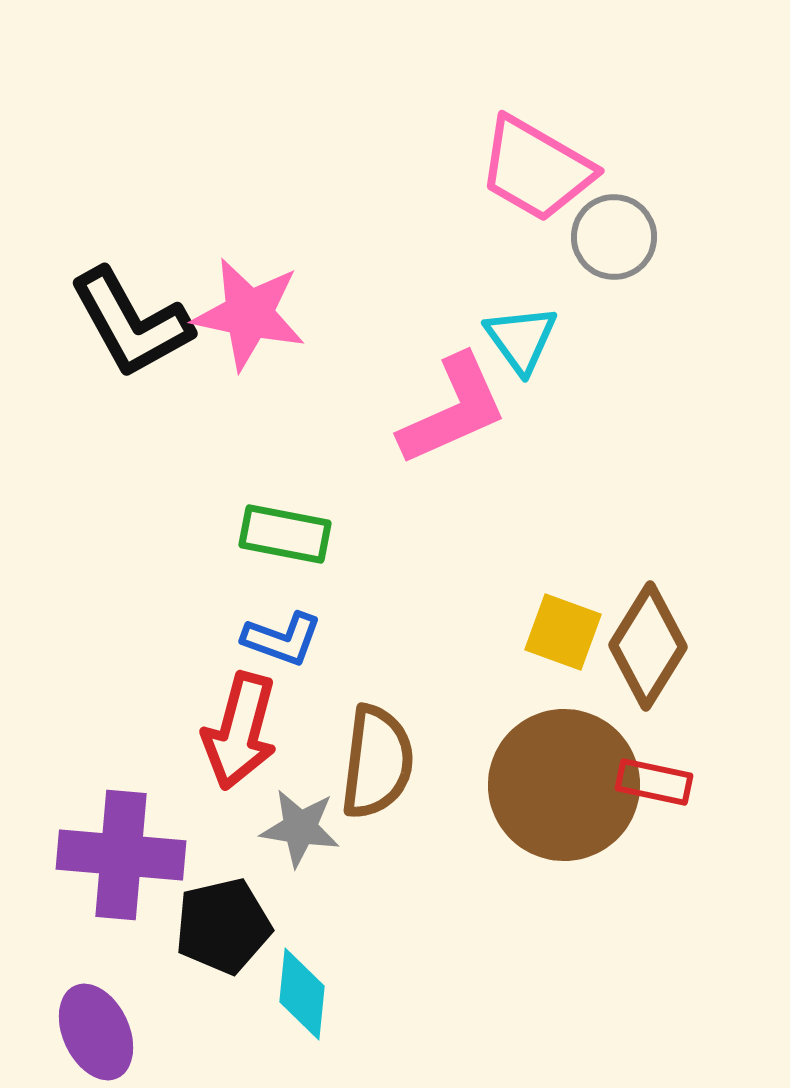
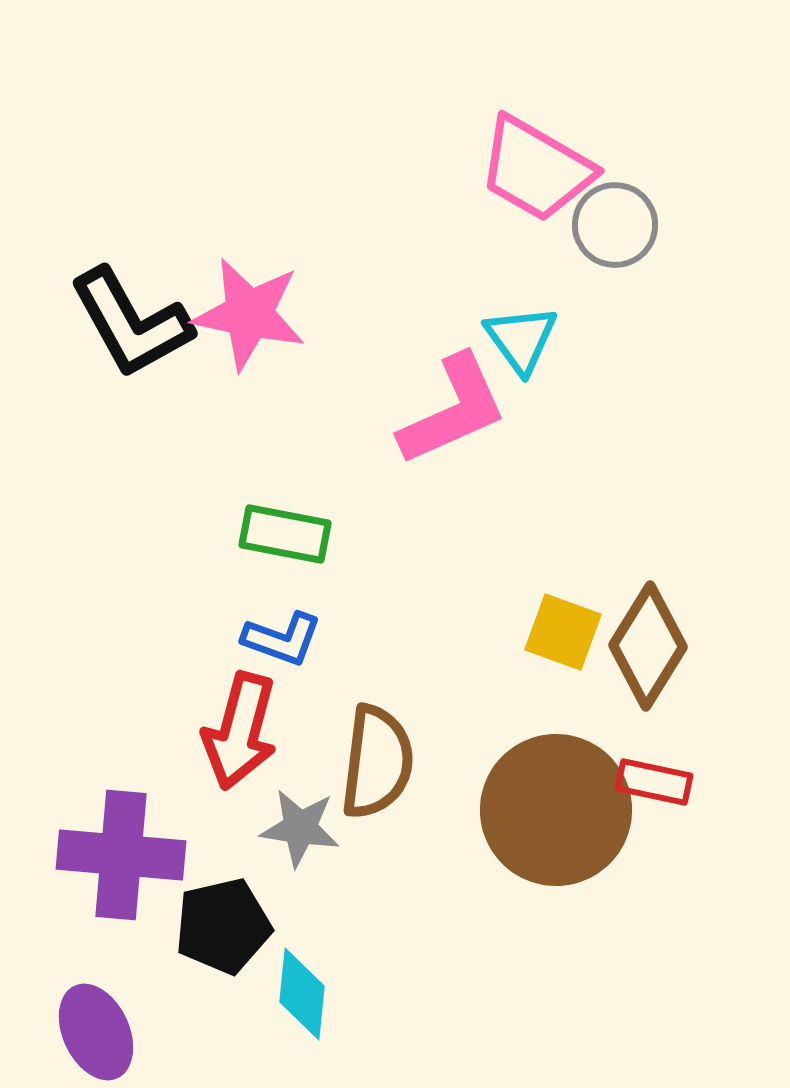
gray circle: moved 1 px right, 12 px up
brown circle: moved 8 px left, 25 px down
